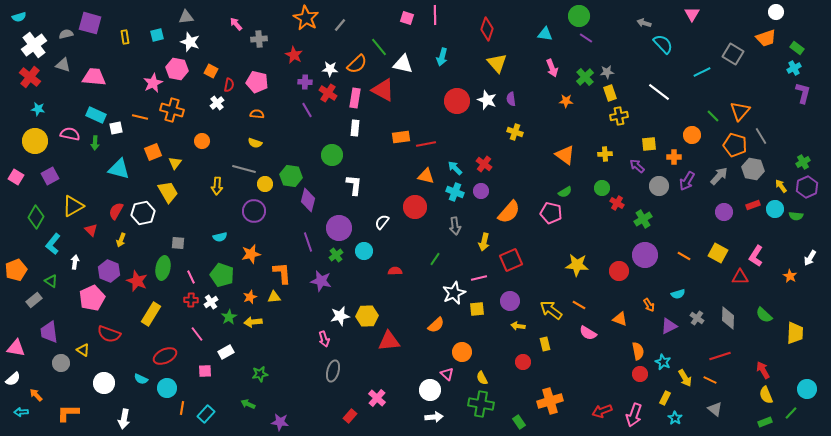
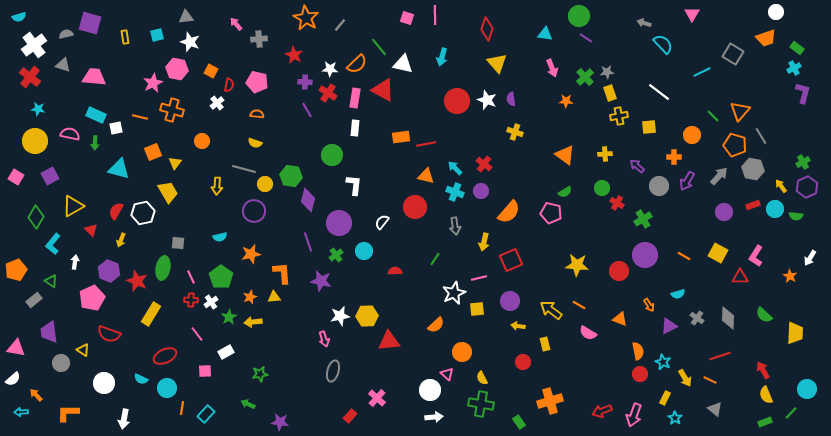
yellow square at (649, 144): moved 17 px up
purple circle at (339, 228): moved 5 px up
green pentagon at (222, 275): moved 1 px left, 2 px down; rotated 15 degrees clockwise
